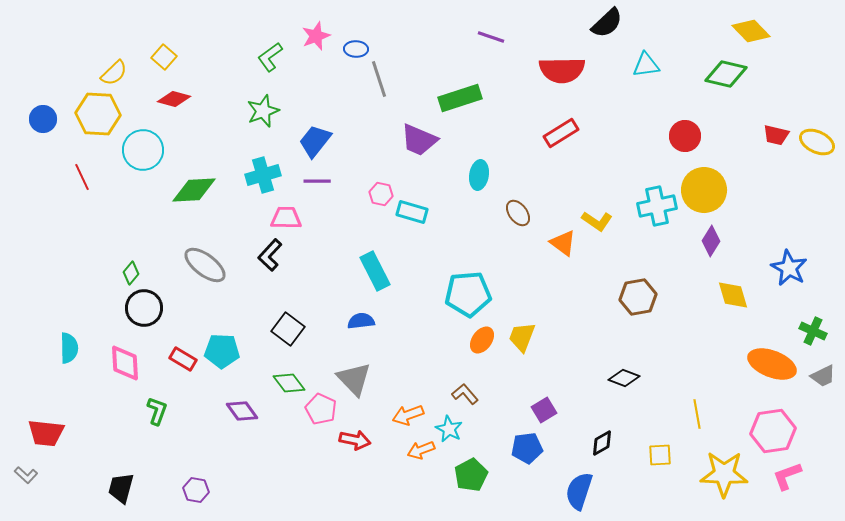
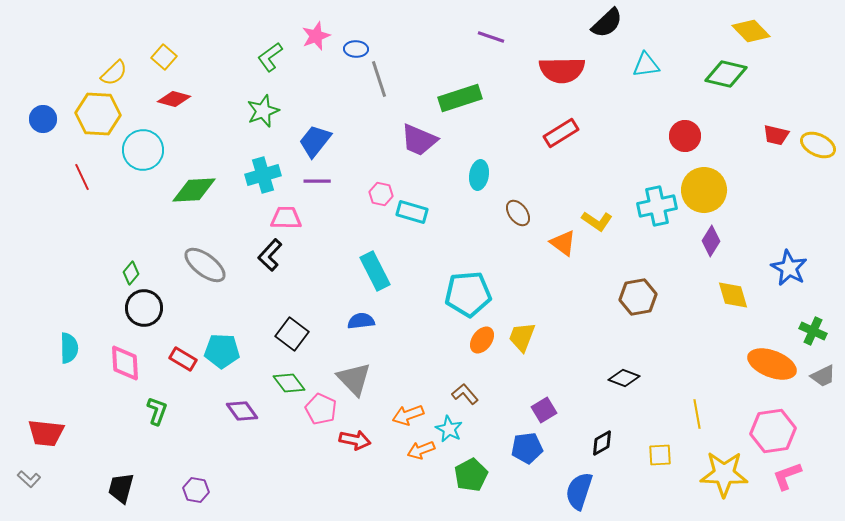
yellow ellipse at (817, 142): moved 1 px right, 3 px down
black square at (288, 329): moved 4 px right, 5 px down
gray L-shape at (26, 475): moved 3 px right, 4 px down
